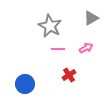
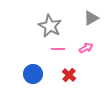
red cross: rotated 16 degrees counterclockwise
blue circle: moved 8 px right, 10 px up
